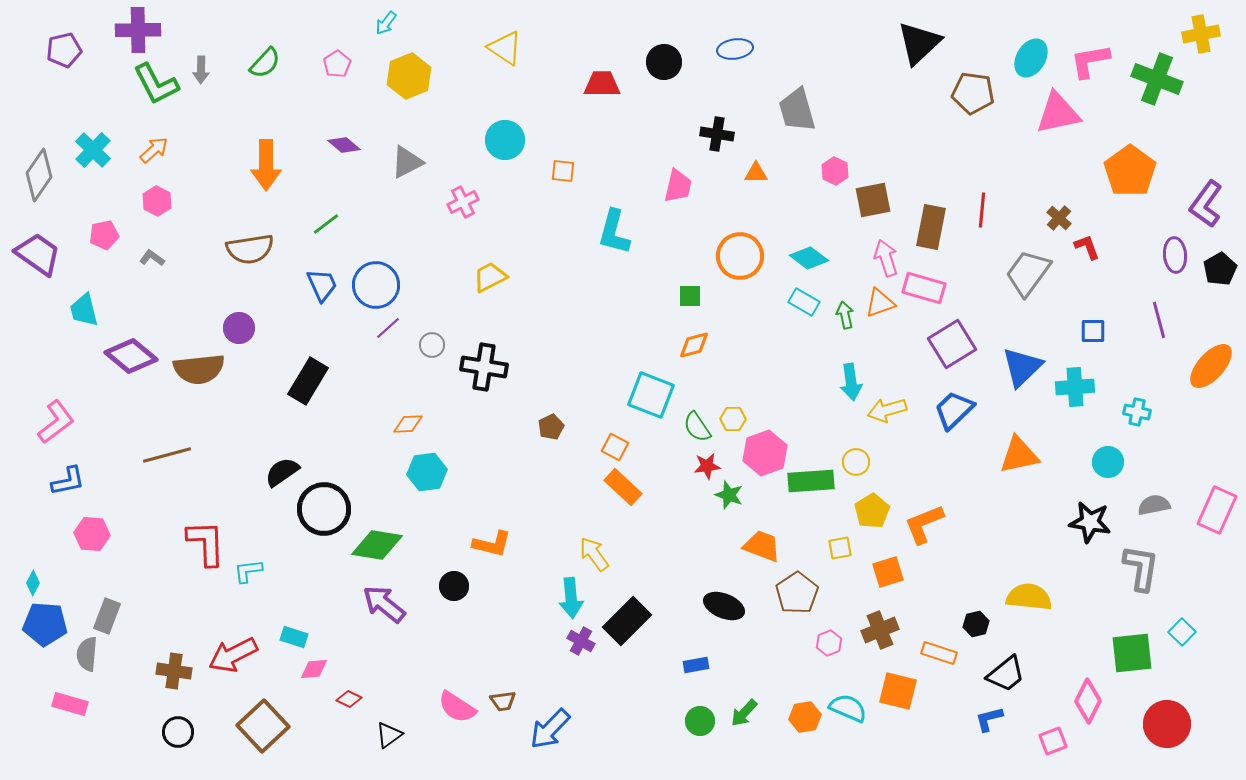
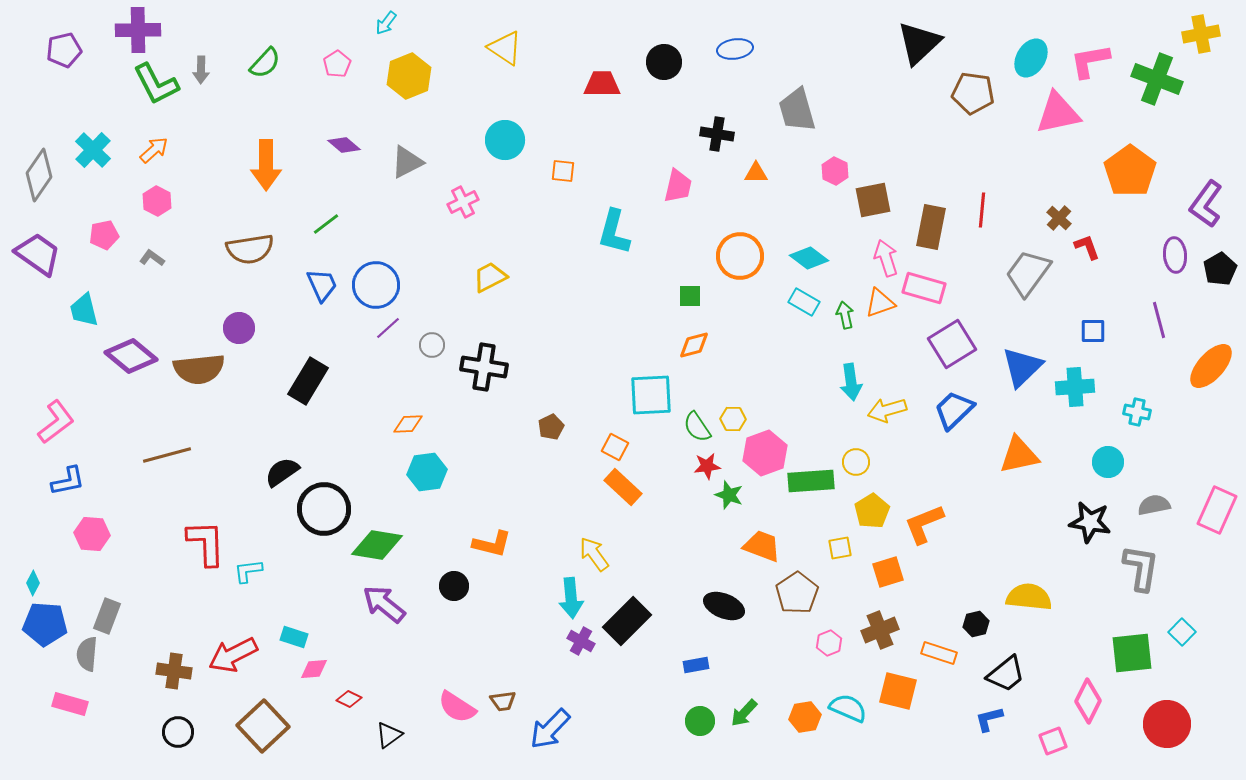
cyan square at (651, 395): rotated 24 degrees counterclockwise
